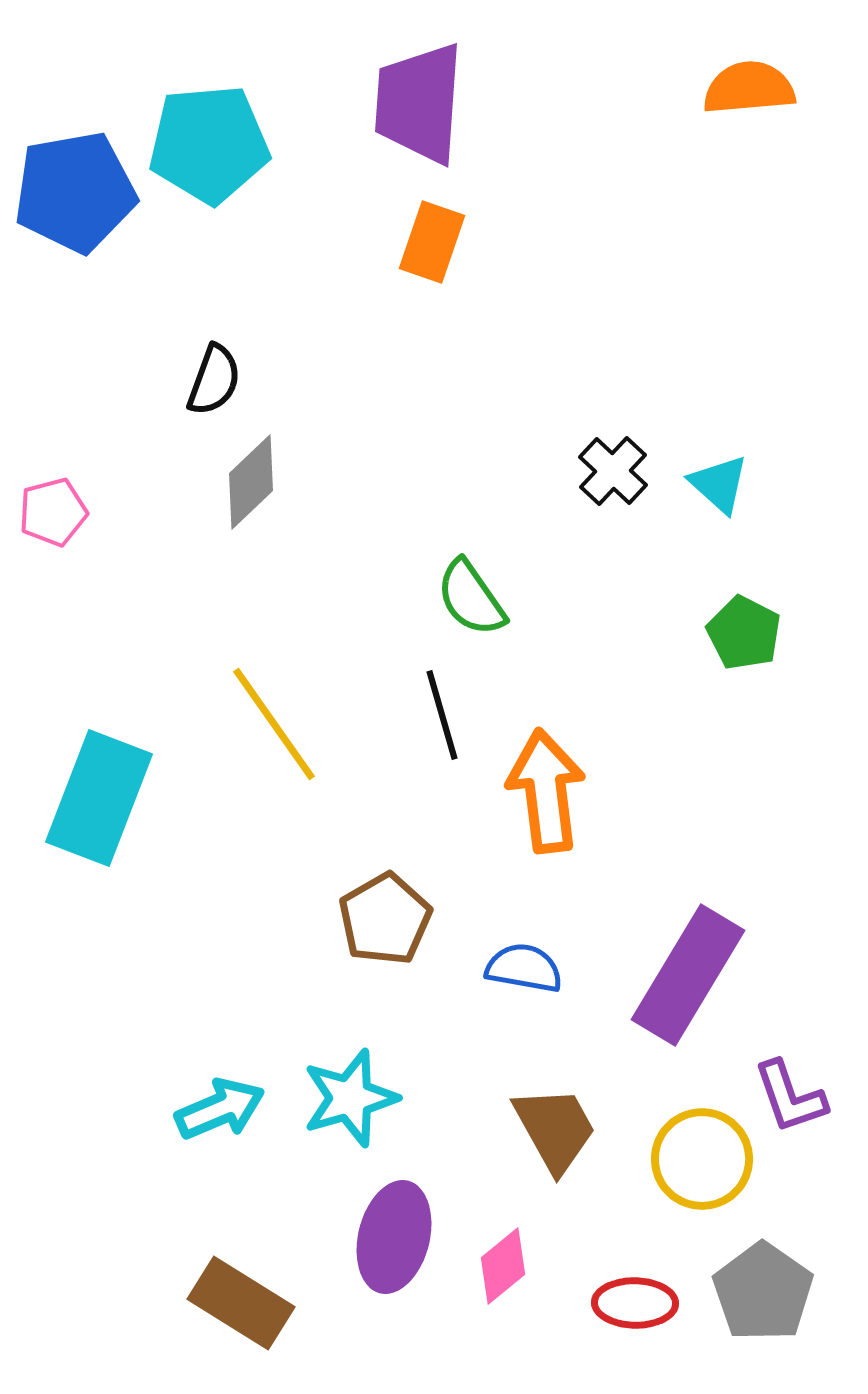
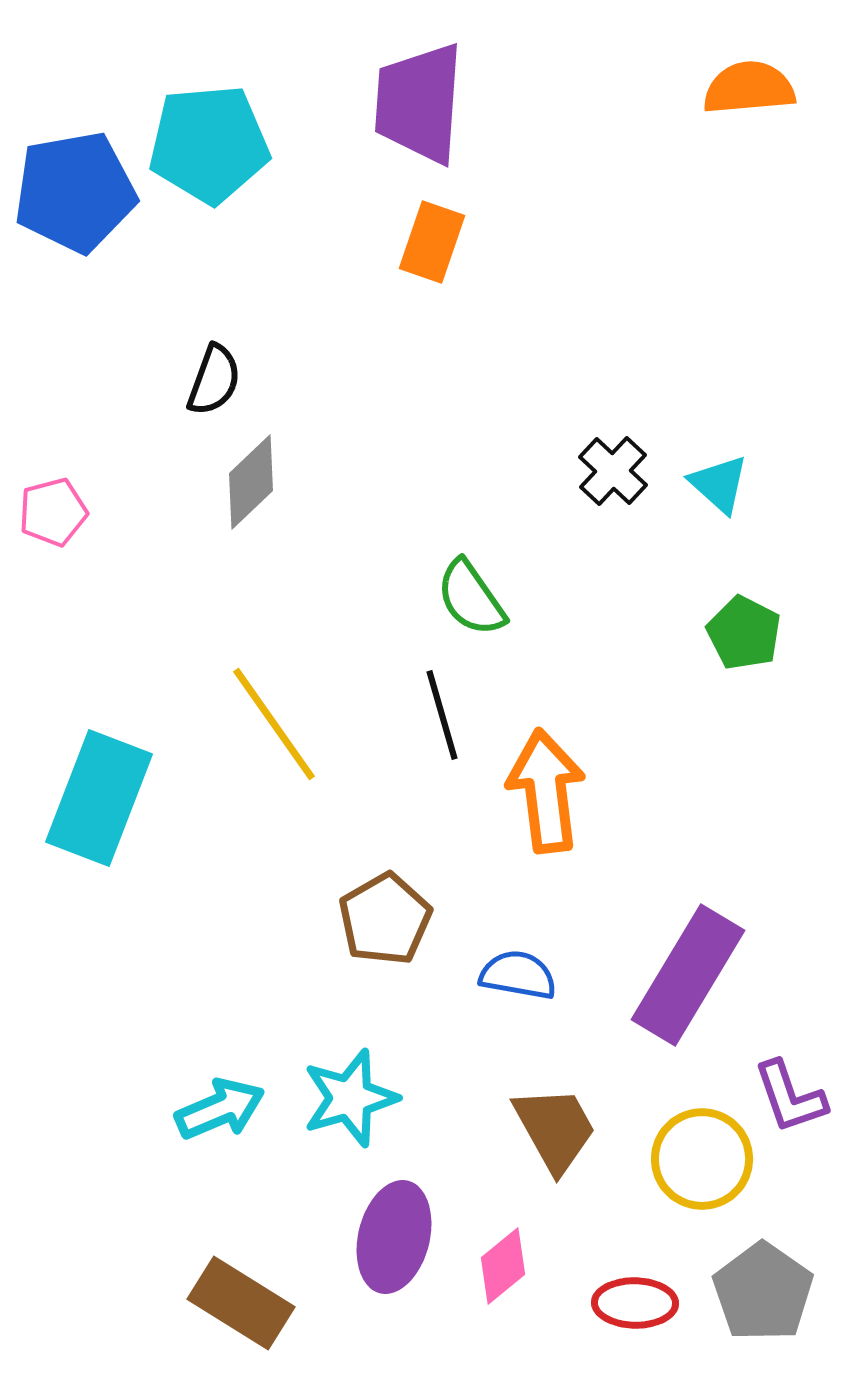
blue semicircle: moved 6 px left, 7 px down
